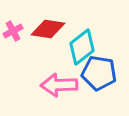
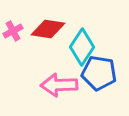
cyan diamond: rotated 18 degrees counterclockwise
